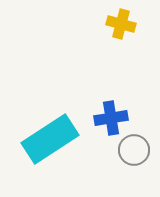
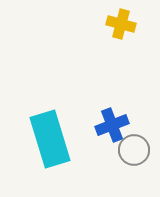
blue cross: moved 1 px right, 7 px down; rotated 12 degrees counterclockwise
cyan rectangle: rotated 74 degrees counterclockwise
